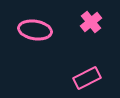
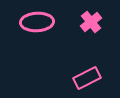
pink ellipse: moved 2 px right, 8 px up; rotated 12 degrees counterclockwise
